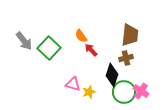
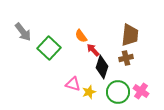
gray arrow: moved 1 px left, 9 px up
red arrow: moved 2 px right
black diamond: moved 10 px left, 8 px up
green circle: moved 6 px left
